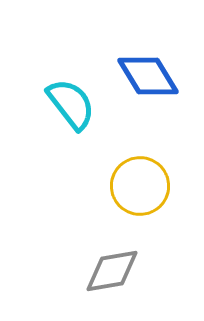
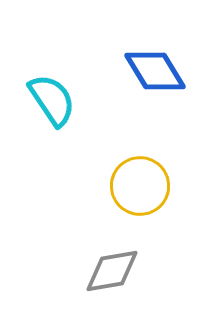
blue diamond: moved 7 px right, 5 px up
cyan semicircle: moved 19 px left, 4 px up; rotated 4 degrees clockwise
